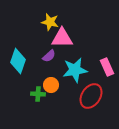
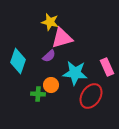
pink triangle: rotated 15 degrees counterclockwise
cyan star: moved 3 px down; rotated 15 degrees clockwise
